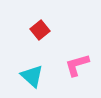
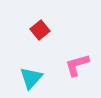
cyan triangle: moved 1 px left, 2 px down; rotated 30 degrees clockwise
